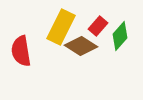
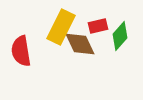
red rectangle: rotated 36 degrees clockwise
brown diamond: moved 1 px left, 2 px up; rotated 32 degrees clockwise
